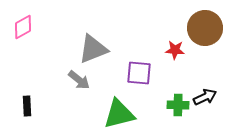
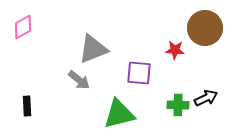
black arrow: moved 1 px right, 1 px down
